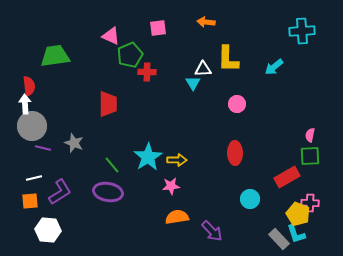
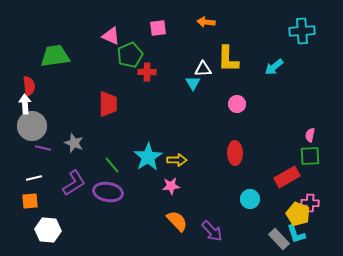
purple L-shape: moved 14 px right, 9 px up
orange semicircle: moved 4 px down; rotated 55 degrees clockwise
